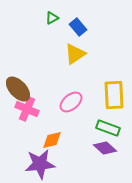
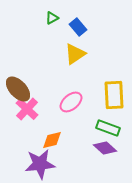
pink cross: rotated 20 degrees clockwise
